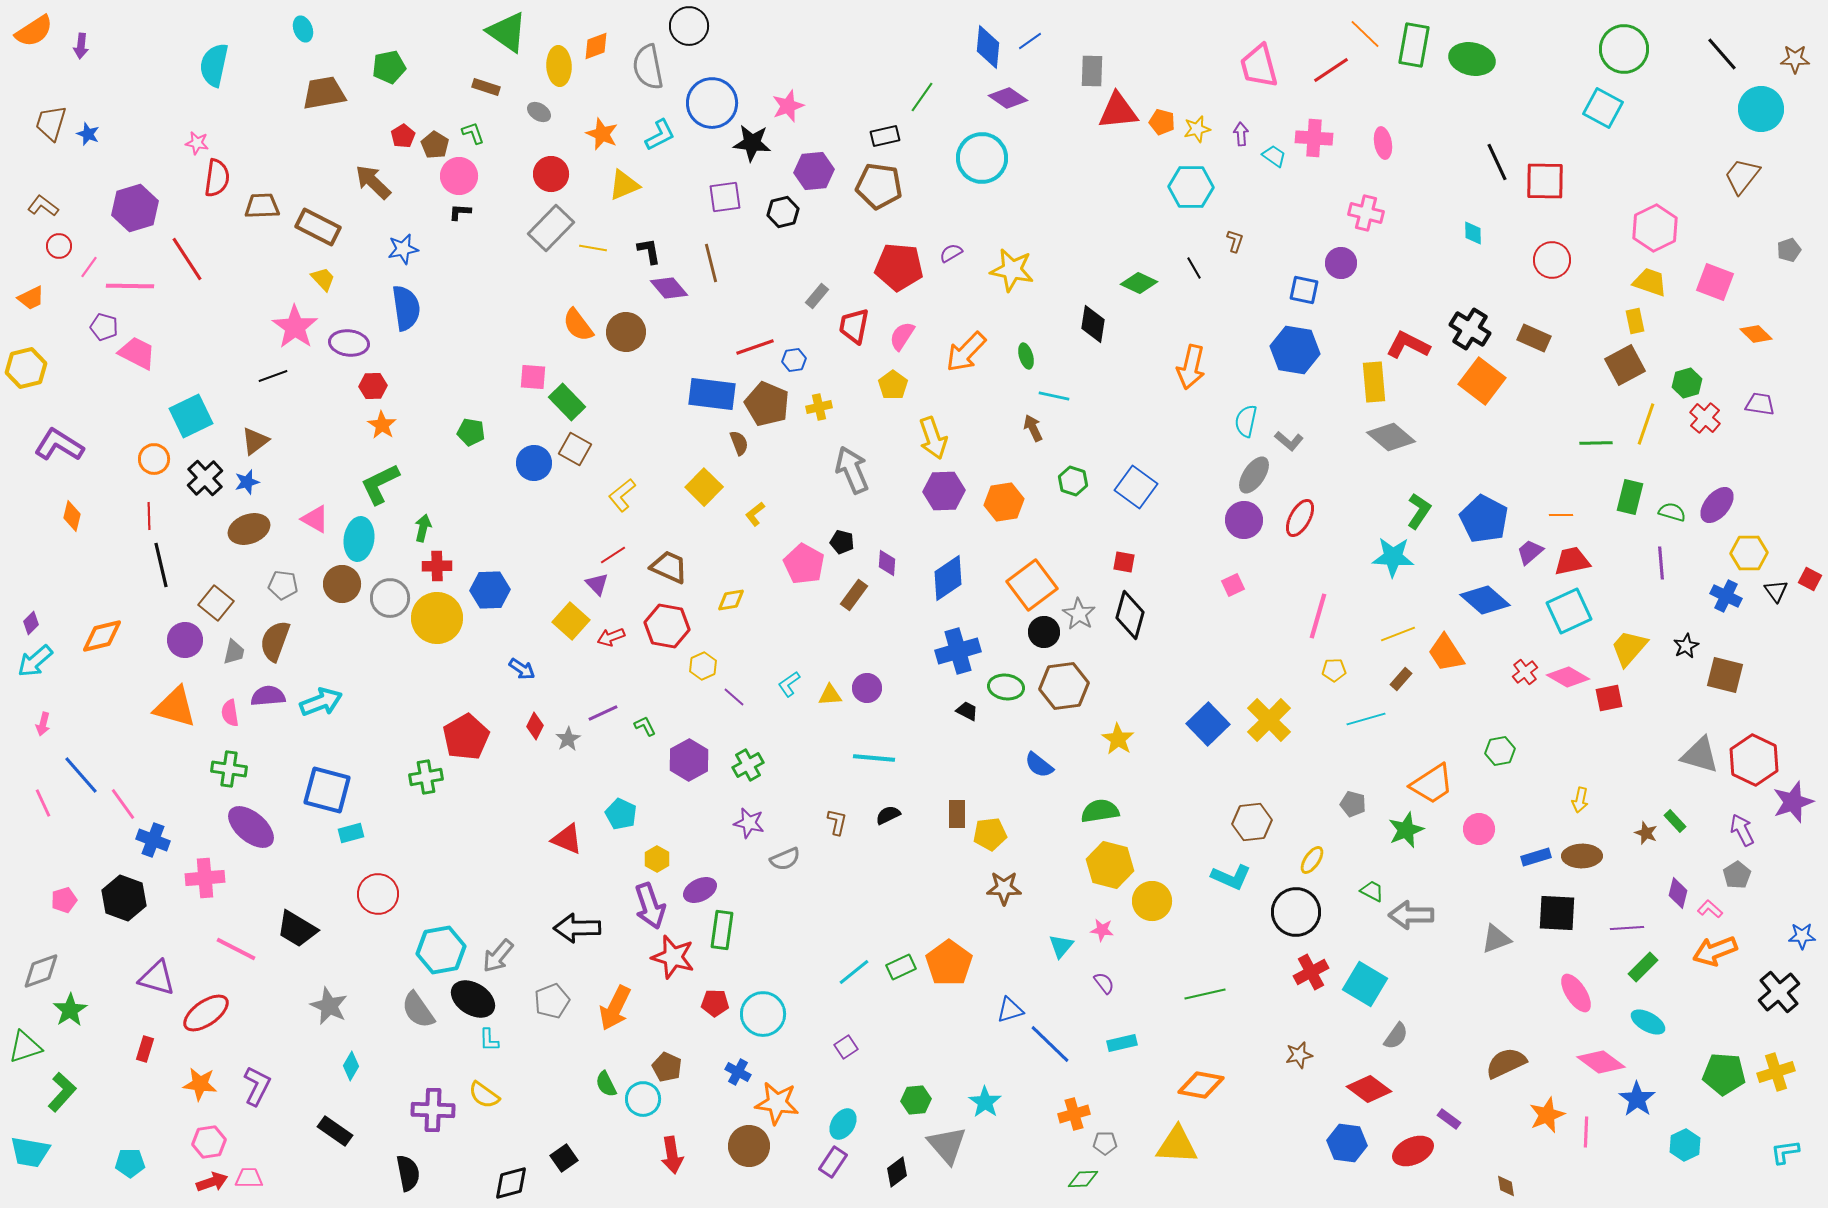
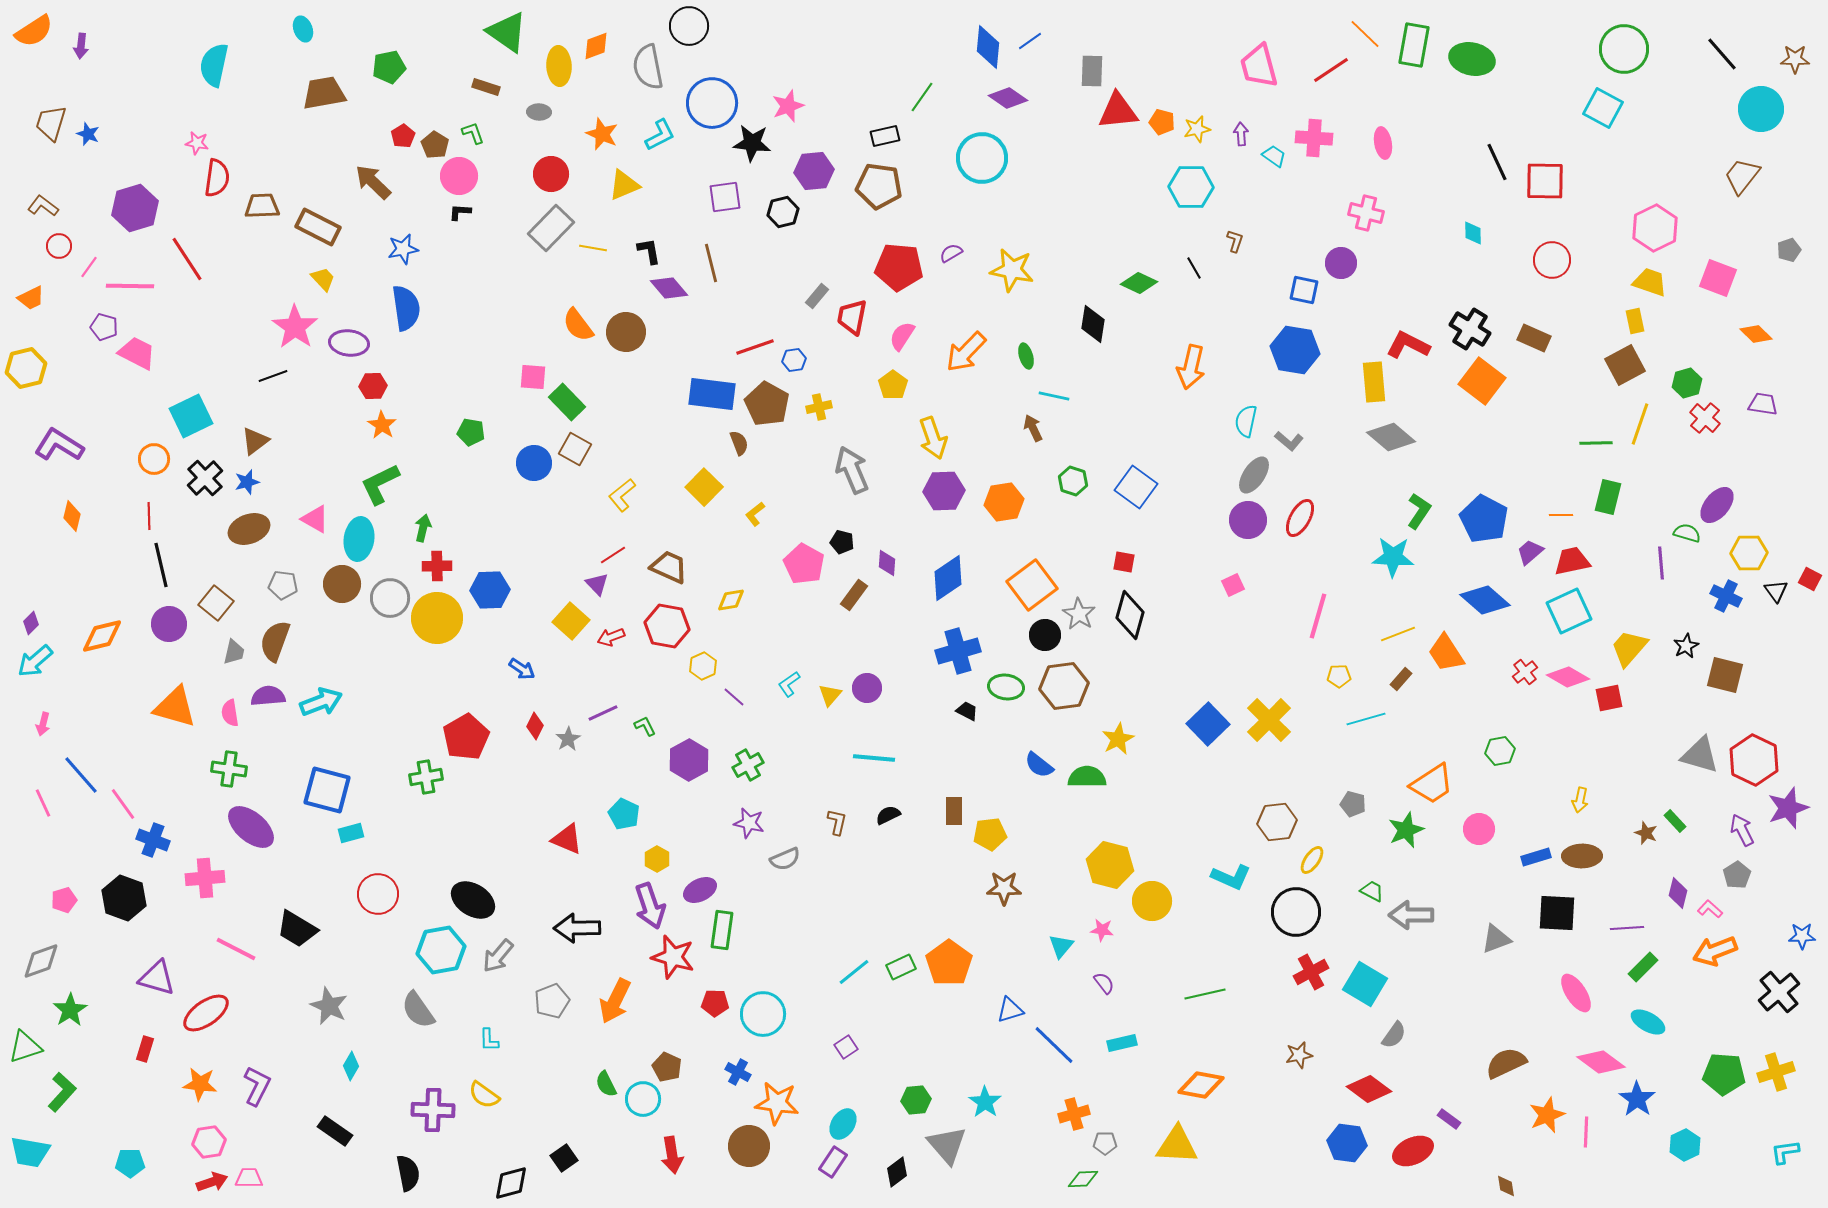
gray ellipse at (539, 112): rotated 30 degrees counterclockwise
pink square at (1715, 282): moved 3 px right, 4 px up
red trapezoid at (854, 326): moved 2 px left, 9 px up
brown pentagon at (767, 404): rotated 6 degrees clockwise
purple trapezoid at (1760, 404): moved 3 px right
yellow line at (1646, 424): moved 6 px left
green rectangle at (1630, 497): moved 22 px left
green semicircle at (1672, 512): moved 15 px right, 21 px down
purple circle at (1244, 520): moved 4 px right
black circle at (1044, 632): moved 1 px right, 3 px down
purple circle at (185, 640): moved 16 px left, 16 px up
yellow pentagon at (1334, 670): moved 5 px right, 6 px down
yellow triangle at (830, 695): rotated 45 degrees counterclockwise
yellow star at (1118, 739): rotated 12 degrees clockwise
purple star at (1793, 802): moved 5 px left, 6 px down
green semicircle at (1100, 811): moved 13 px left, 34 px up; rotated 9 degrees clockwise
cyan pentagon at (621, 814): moved 3 px right
brown rectangle at (957, 814): moved 3 px left, 3 px up
brown hexagon at (1252, 822): moved 25 px right
gray diamond at (41, 971): moved 10 px up
black ellipse at (473, 999): moved 99 px up
orange arrow at (615, 1008): moved 7 px up
gray semicircle at (1396, 1036): moved 2 px left, 1 px up
blue line at (1050, 1044): moved 4 px right, 1 px down
